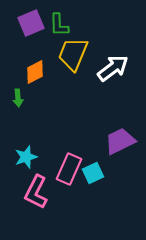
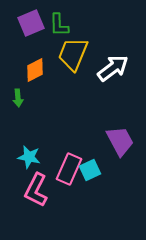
orange diamond: moved 2 px up
purple trapezoid: rotated 88 degrees clockwise
cyan star: moved 3 px right; rotated 30 degrees clockwise
cyan square: moved 3 px left, 3 px up
pink L-shape: moved 2 px up
